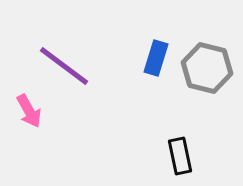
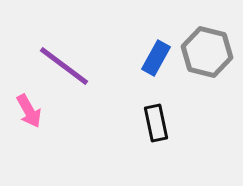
blue rectangle: rotated 12 degrees clockwise
gray hexagon: moved 16 px up
black rectangle: moved 24 px left, 33 px up
